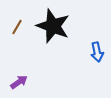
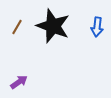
blue arrow: moved 25 px up; rotated 18 degrees clockwise
